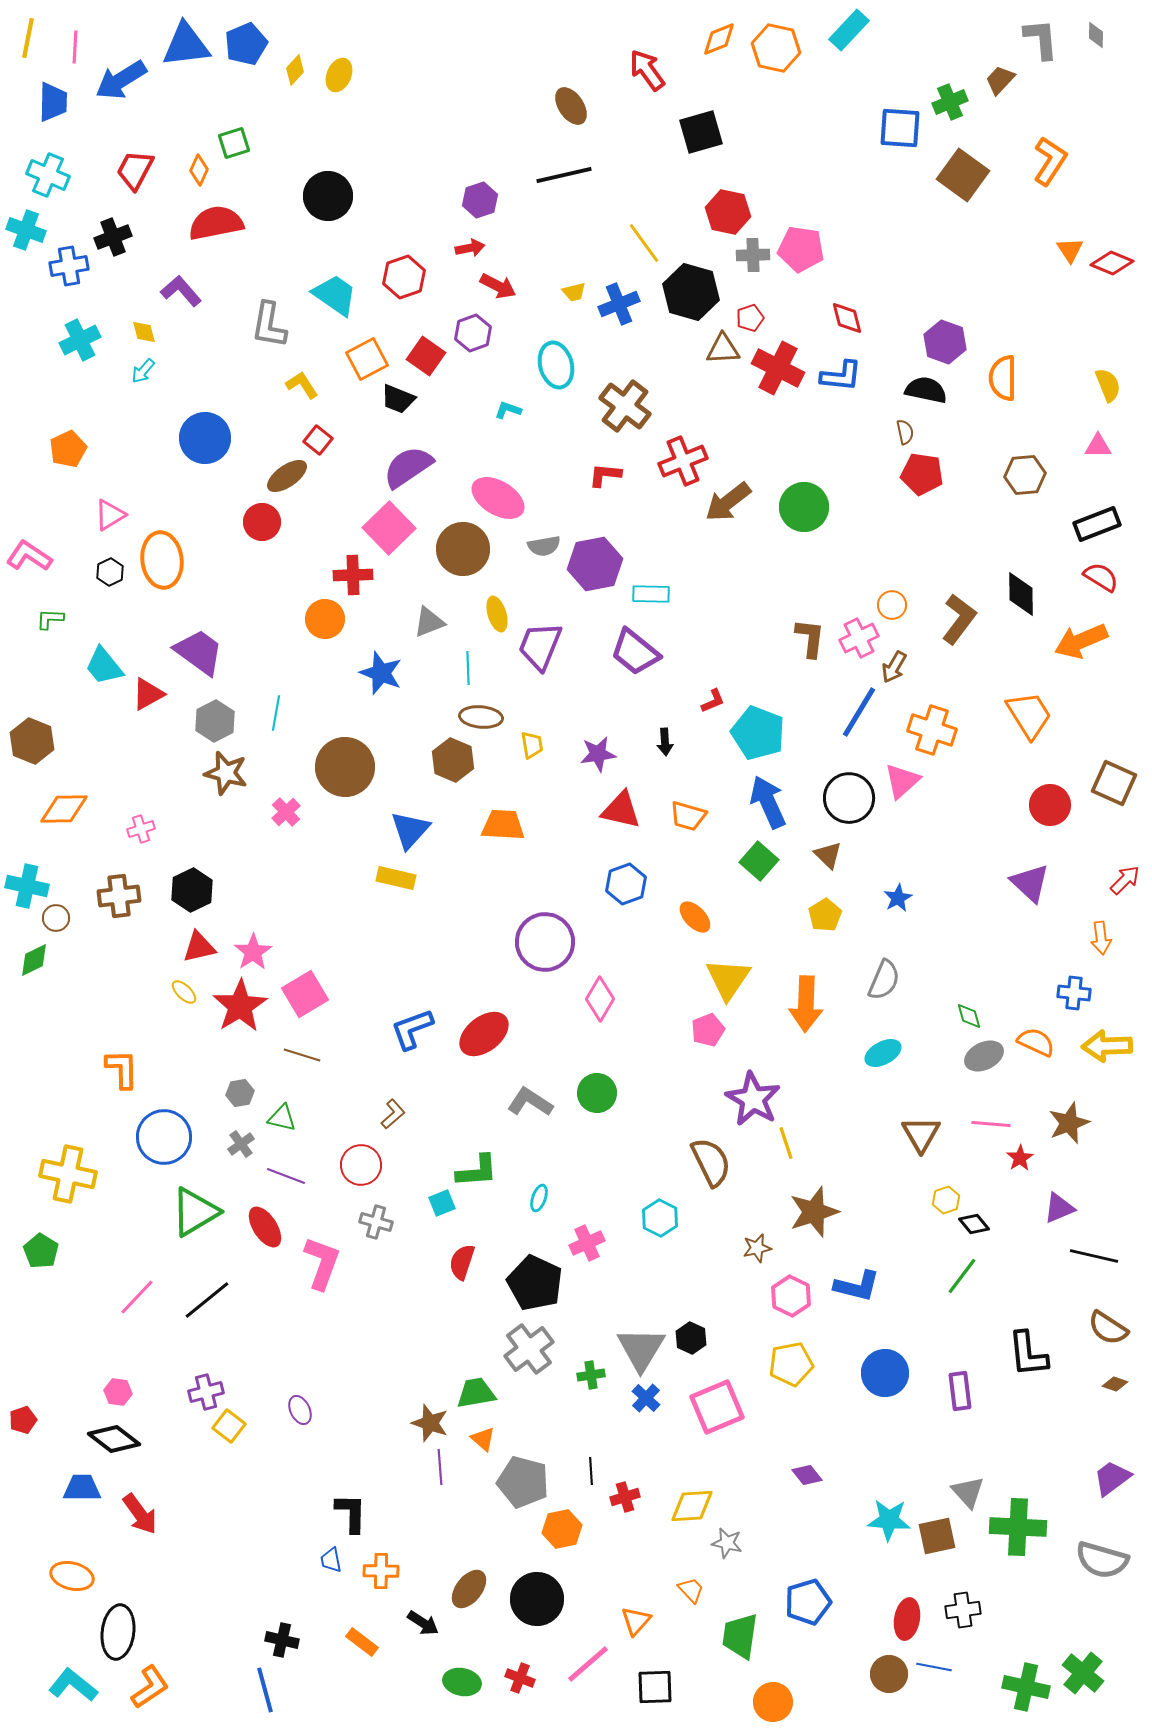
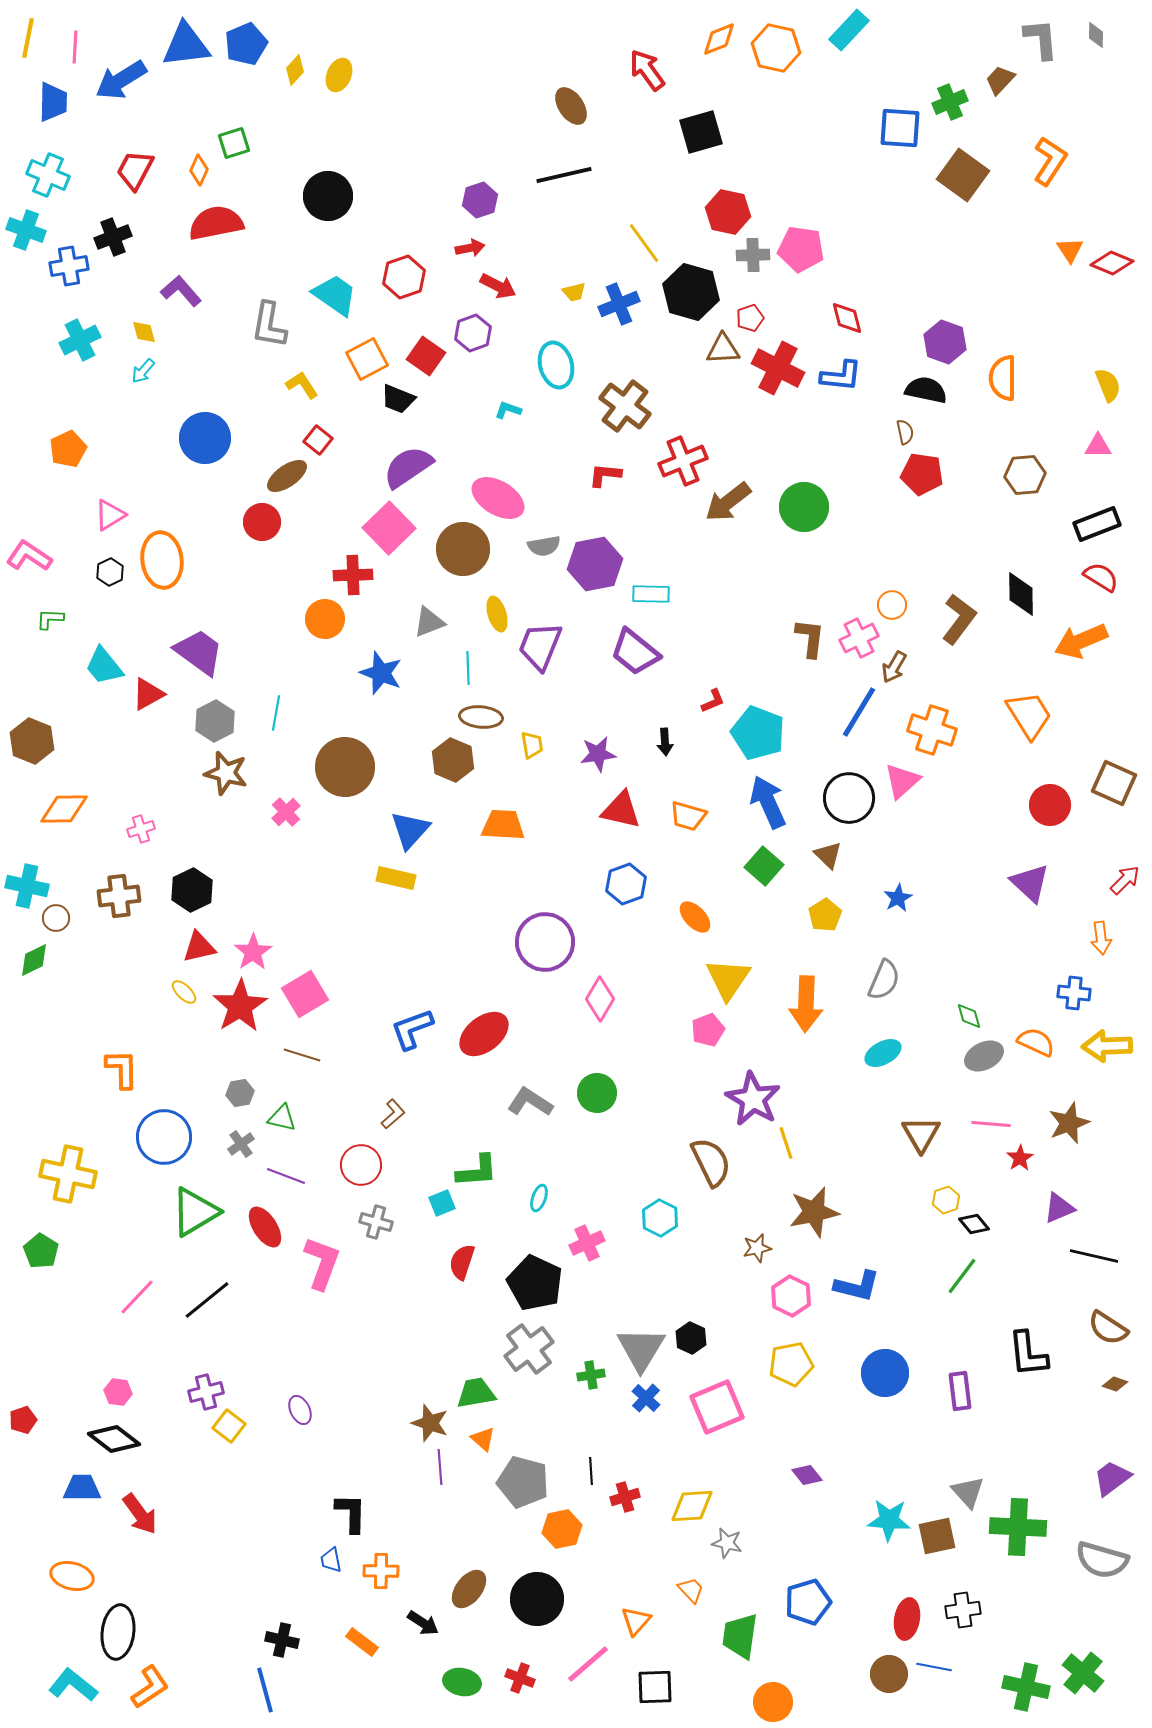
green square at (759, 861): moved 5 px right, 5 px down
brown star at (814, 1212): rotated 6 degrees clockwise
